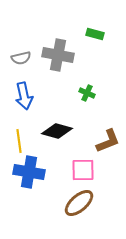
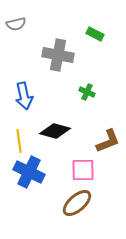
green rectangle: rotated 12 degrees clockwise
gray semicircle: moved 5 px left, 34 px up
green cross: moved 1 px up
black diamond: moved 2 px left
blue cross: rotated 16 degrees clockwise
brown ellipse: moved 2 px left
